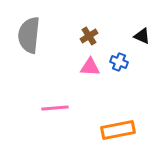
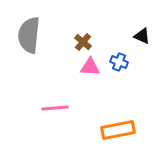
brown cross: moved 6 px left, 6 px down; rotated 18 degrees counterclockwise
